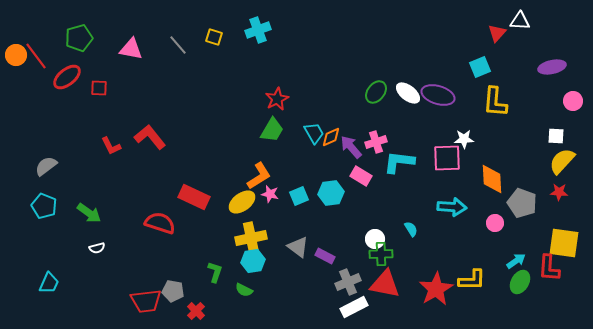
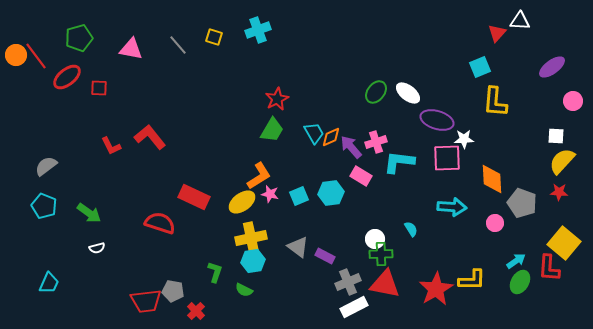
purple ellipse at (552, 67): rotated 24 degrees counterclockwise
purple ellipse at (438, 95): moved 1 px left, 25 px down
yellow square at (564, 243): rotated 32 degrees clockwise
